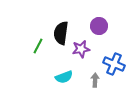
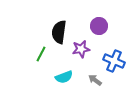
black semicircle: moved 2 px left, 1 px up
green line: moved 3 px right, 8 px down
blue cross: moved 3 px up
gray arrow: rotated 56 degrees counterclockwise
